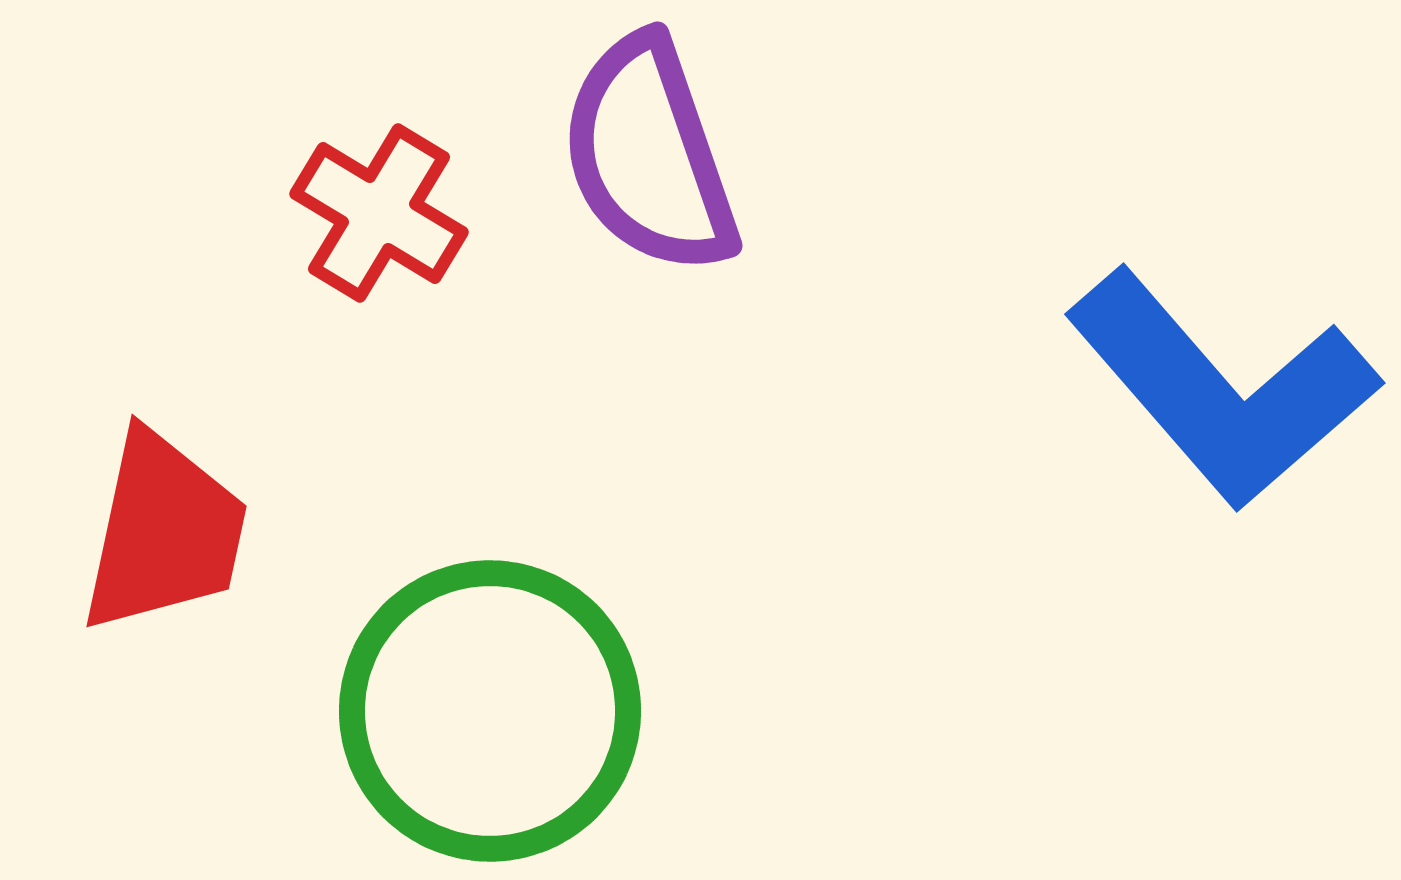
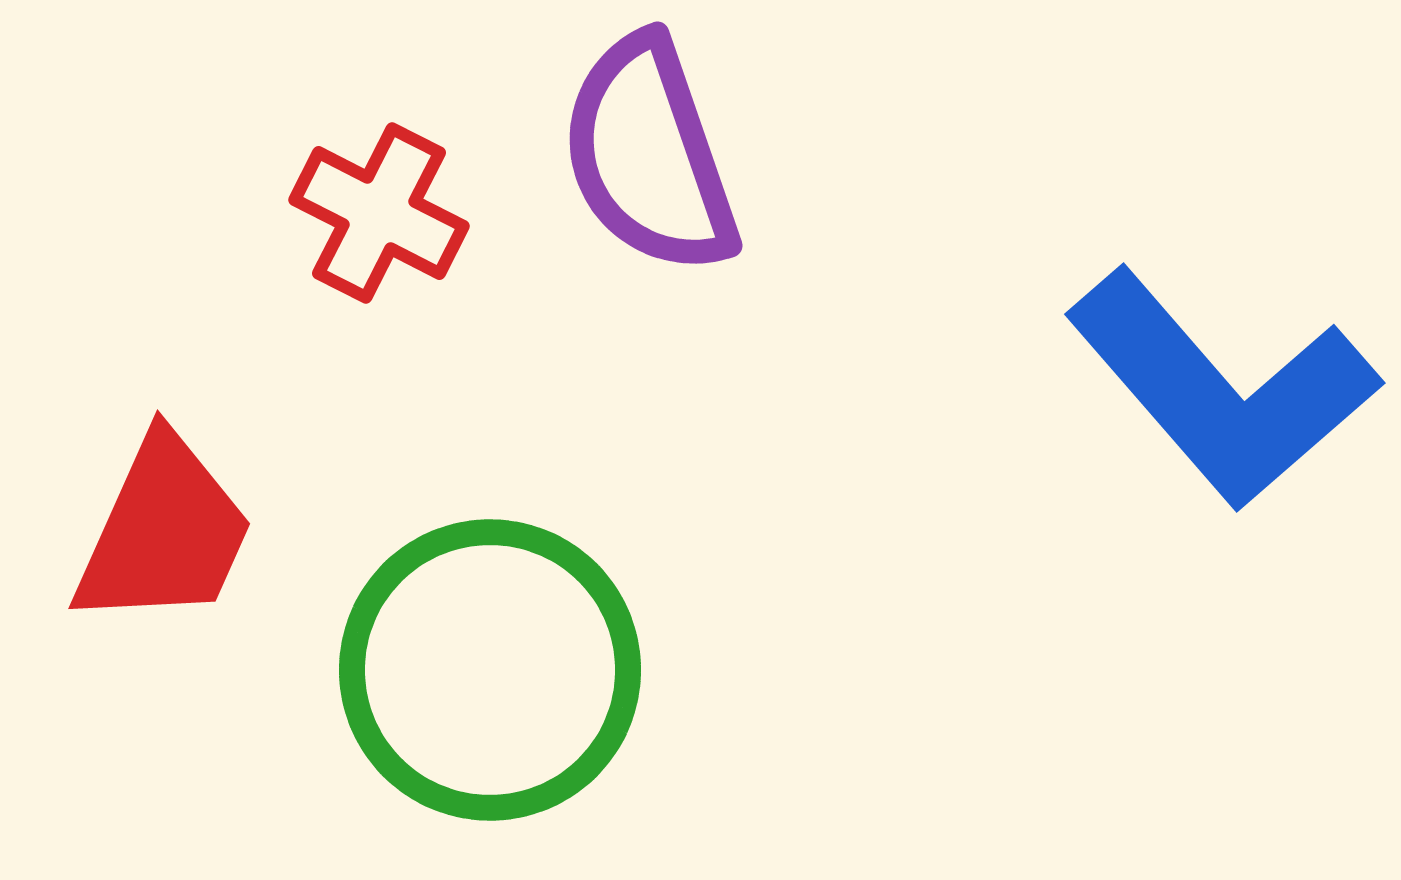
red cross: rotated 4 degrees counterclockwise
red trapezoid: rotated 12 degrees clockwise
green circle: moved 41 px up
